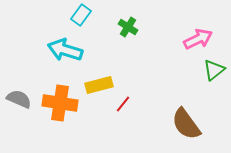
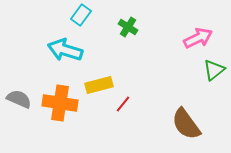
pink arrow: moved 1 px up
